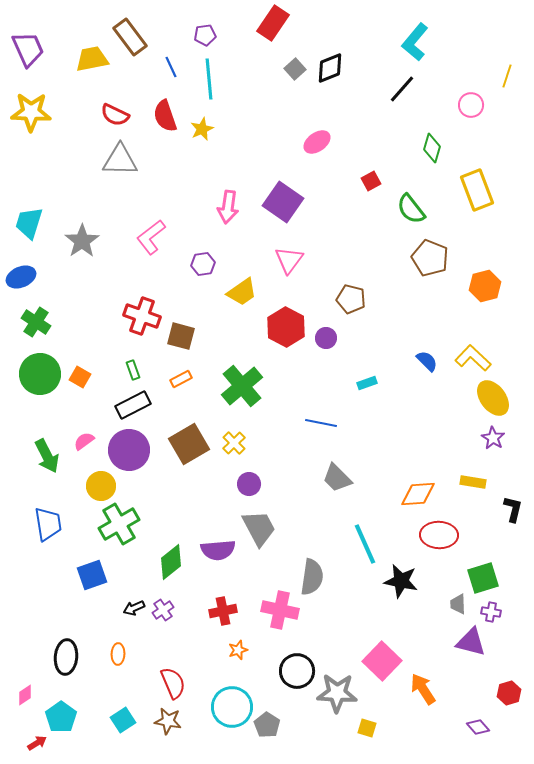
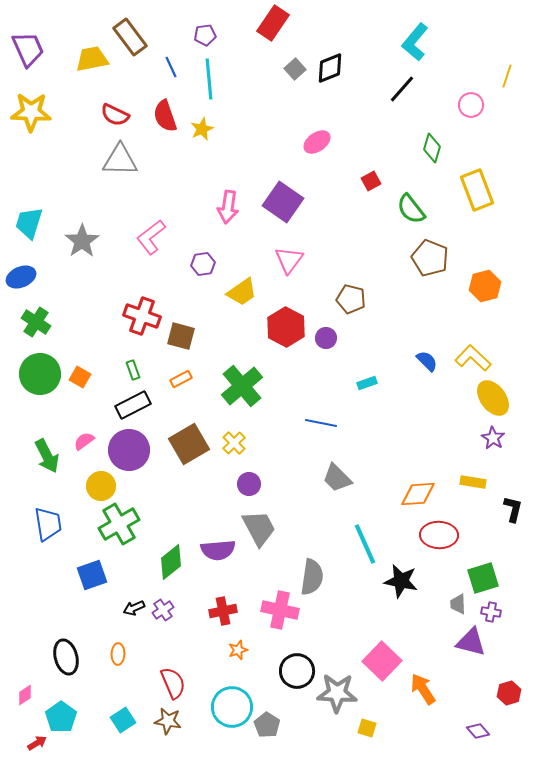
black ellipse at (66, 657): rotated 20 degrees counterclockwise
purple diamond at (478, 727): moved 4 px down
